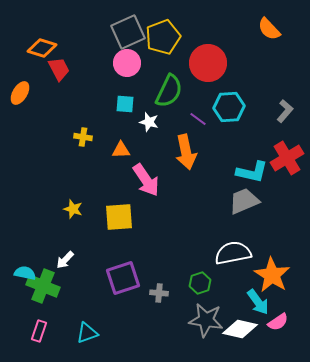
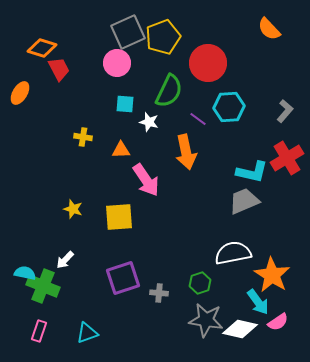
pink circle: moved 10 px left
